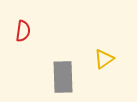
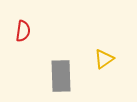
gray rectangle: moved 2 px left, 1 px up
